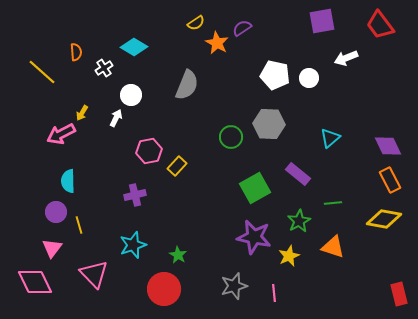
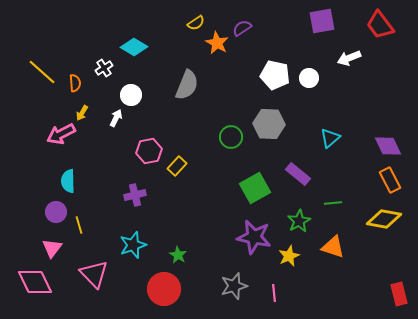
orange semicircle at (76, 52): moved 1 px left, 31 px down
white arrow at (346, 58): moved 3 px right
